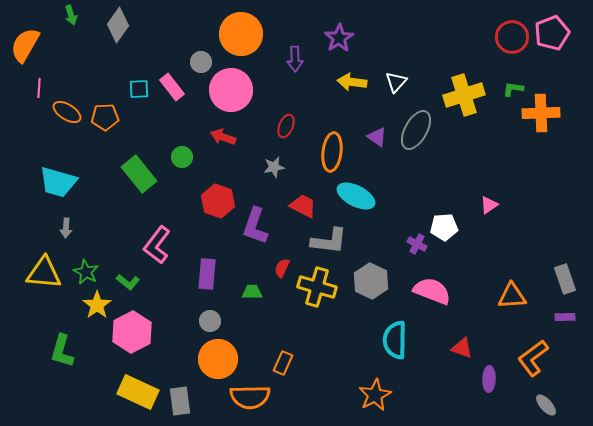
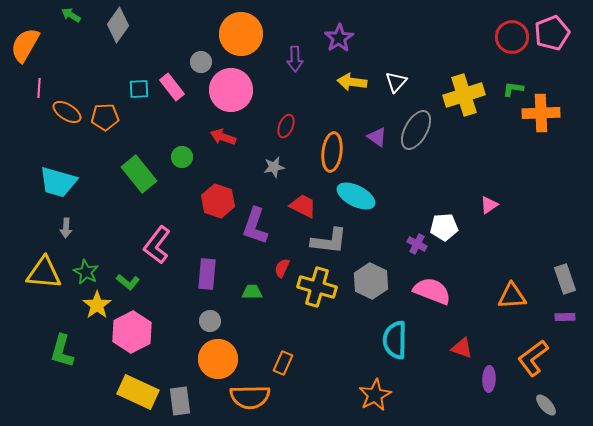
green arrow at (71, 15): rotated 138 degrees clockwise
